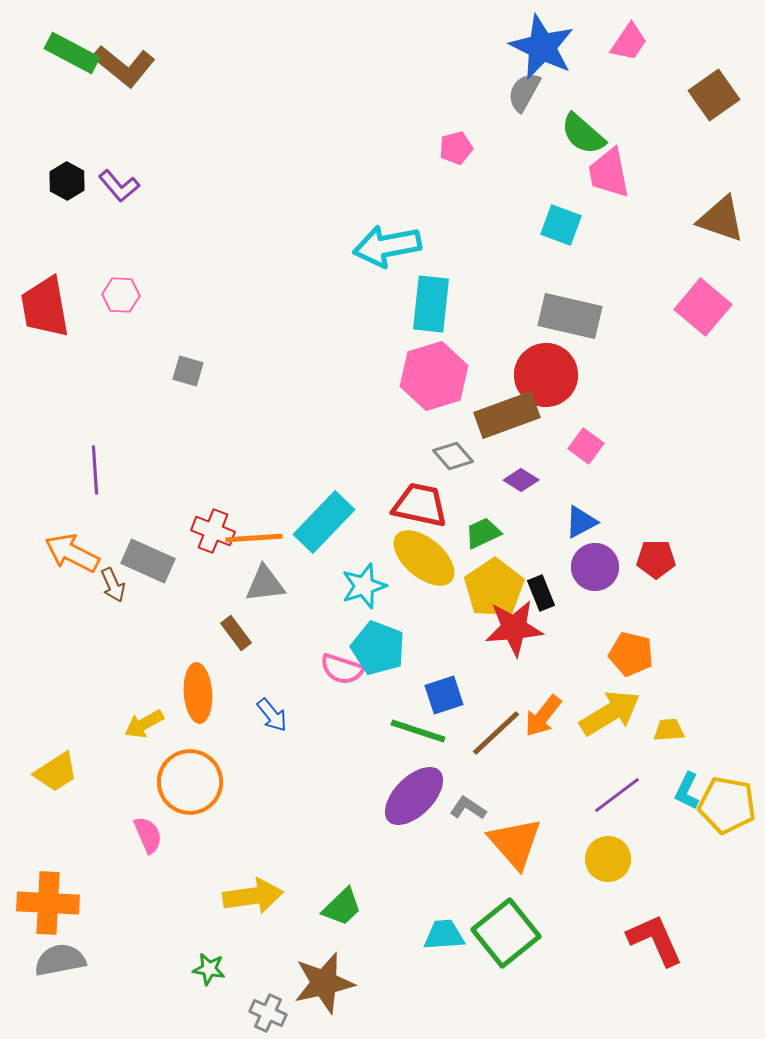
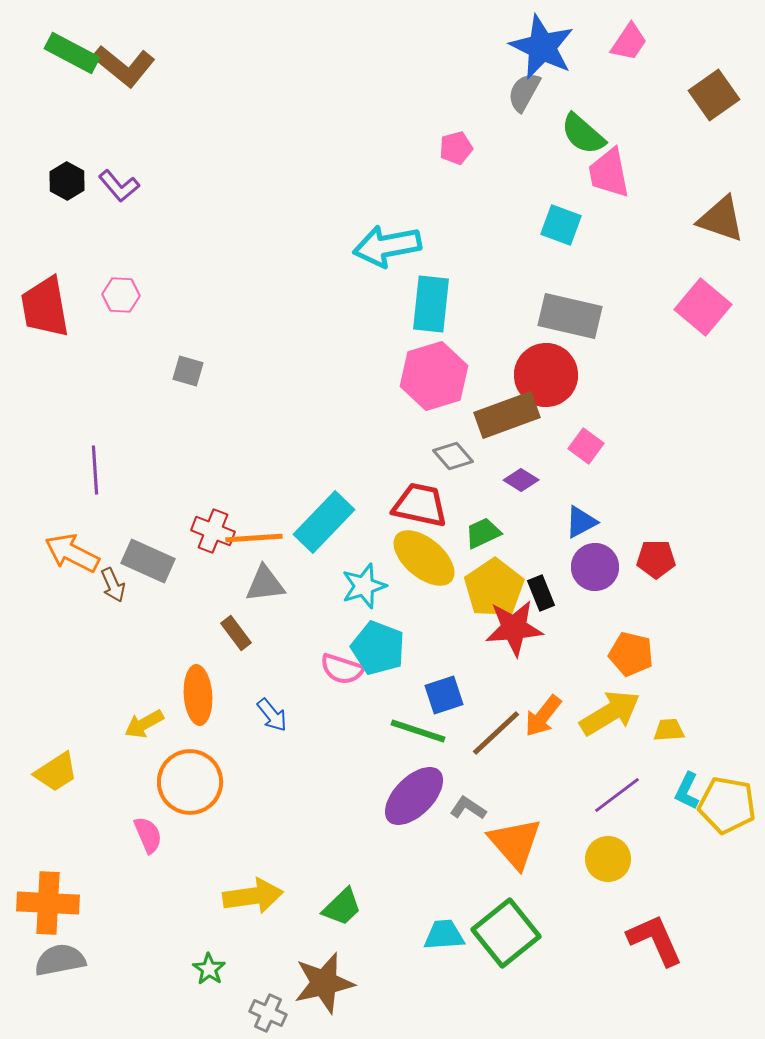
orange ellipse at (198, 693): moved 2 px down
green star at (209, 969): rotated 24 degrees clockwise
